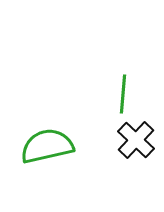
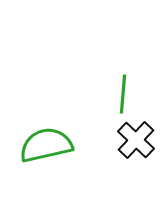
green semicircle: moved 1 px left, 1 px up
